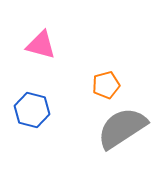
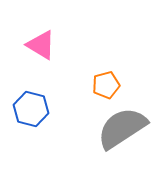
pink triangle: rotated 16 degrees clockwise
blue hexagon: moved 1 px left, 1 px up
